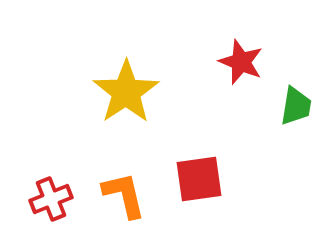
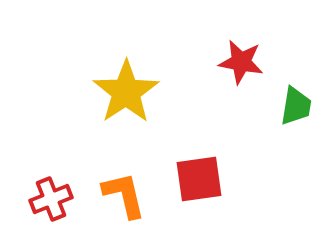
red star: rotated 12 degrees counterclockwise
